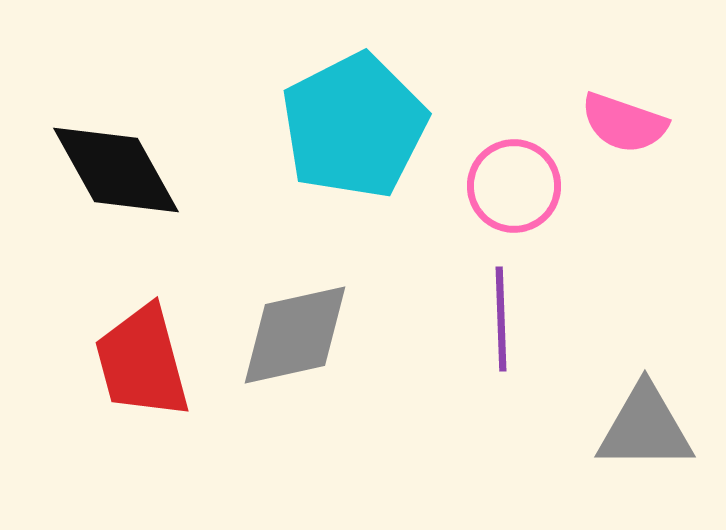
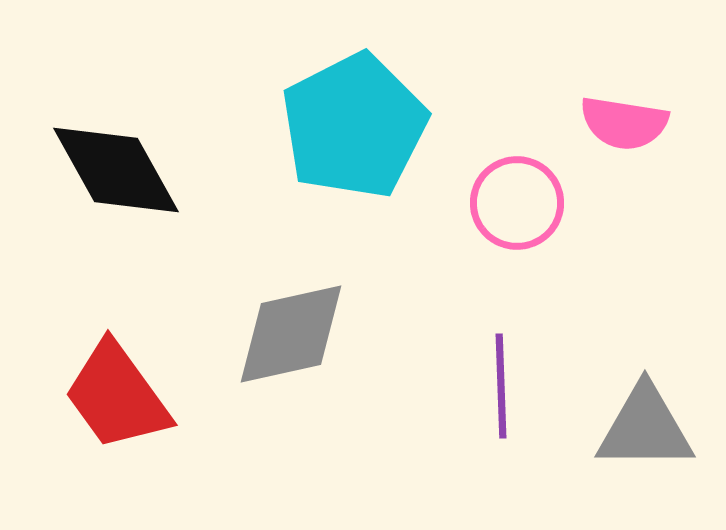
pink semicircle: rotated 10 degrees counterclockwise
pink circle: moved 3 px right, 17 px down
purple line: moved 67 px down
gray diamond: moved 4 px left, 1 px up
red trapezoid: moved 25 px left, 34 px down; rotated 21 degrees counterclockwise
